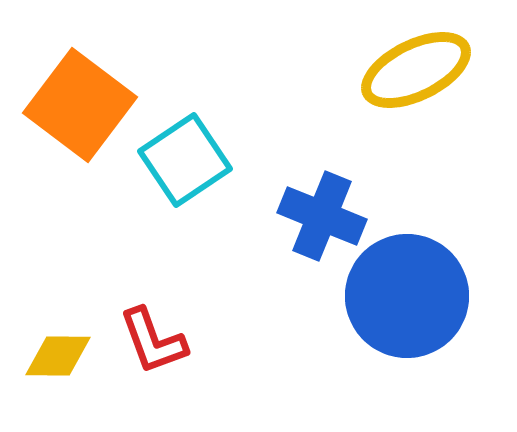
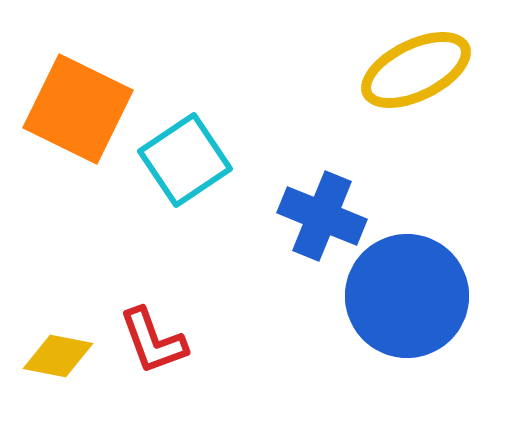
orange square: moved 2 px left, 4 px down; rotated 11 degrees counterclockwise
yellow diamond: rotated 10 degrees clockwise
